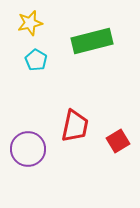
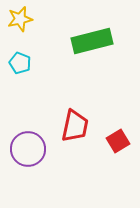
yellow star: moved 10 px left, 4 px up
cyan pentagon: moved 16 px left, 3 px down; rotated 10 degrees counterclockwise
